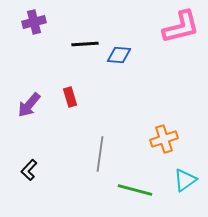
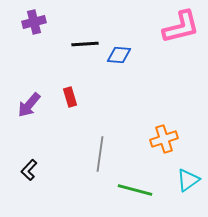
cyan triangle: moved 3 px right
